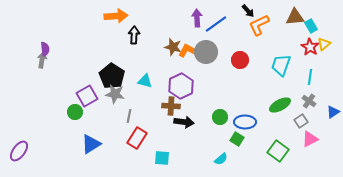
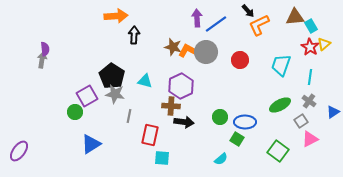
red rectangle at (137, 138): moved 13 px right, 3 px up; rotated 20 degrees counterclockwise
